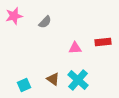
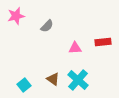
pink star: moved 2 px right
gray semicircle: moved 2 px right, 4 px down
cyan square: rotated 16 degrees counterclockwise
